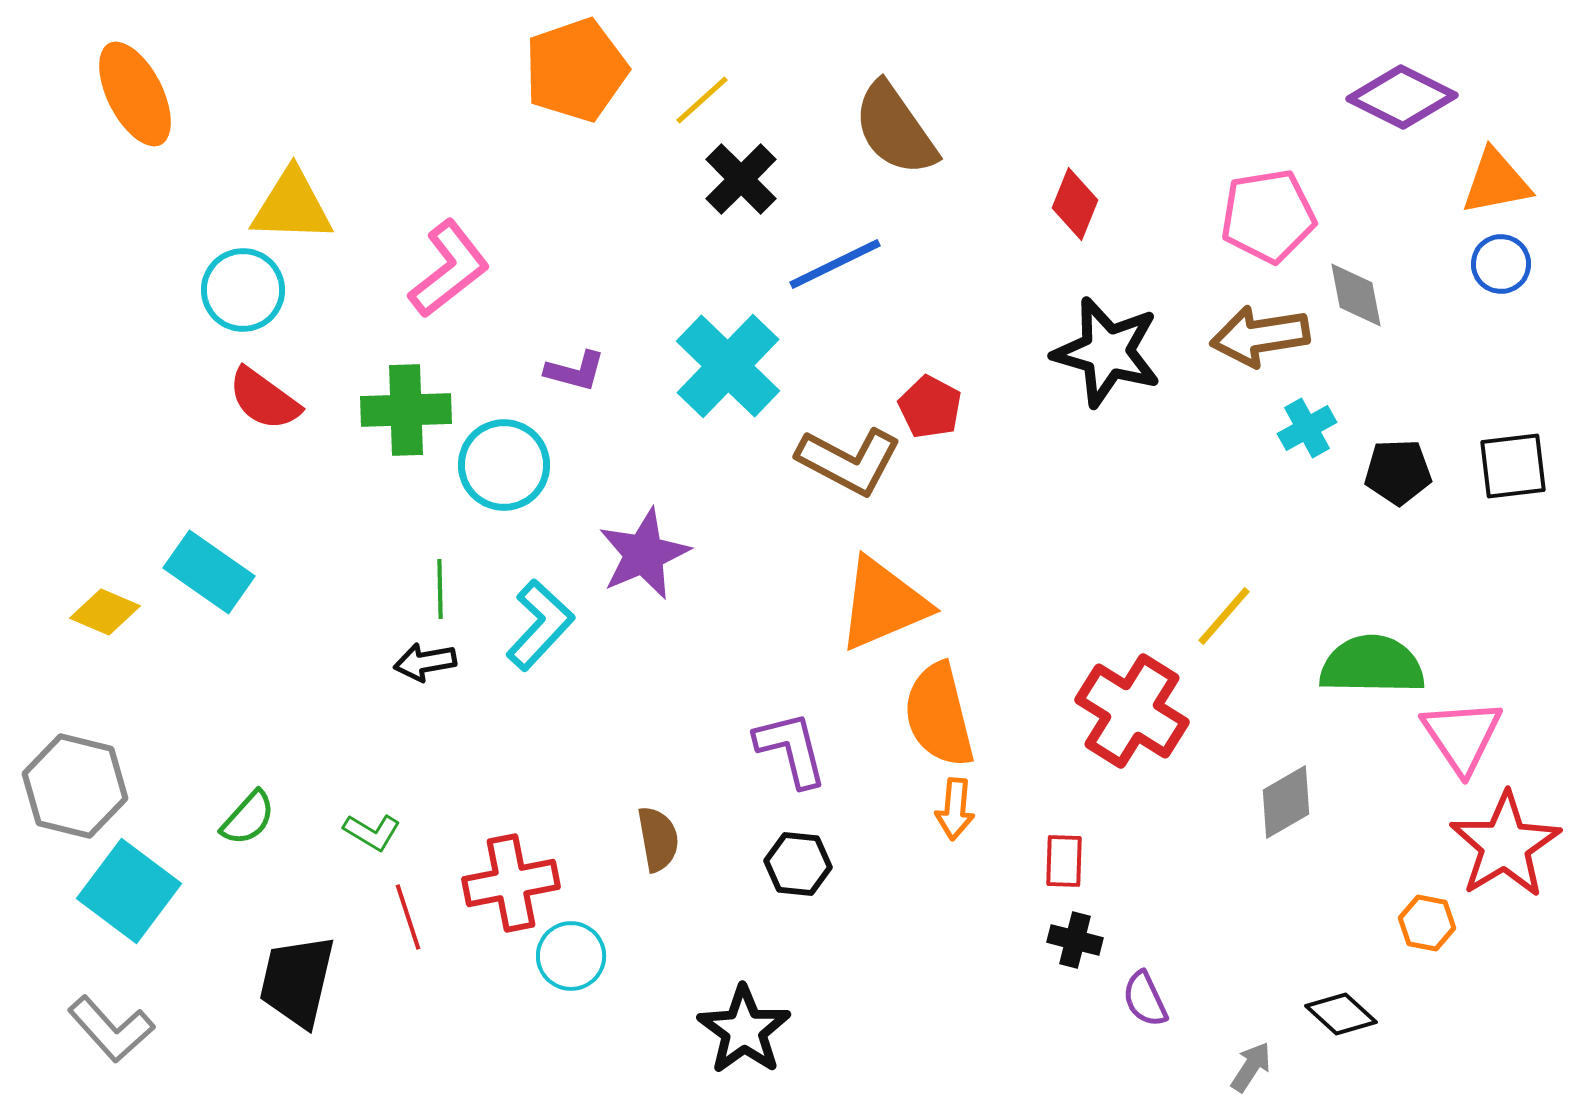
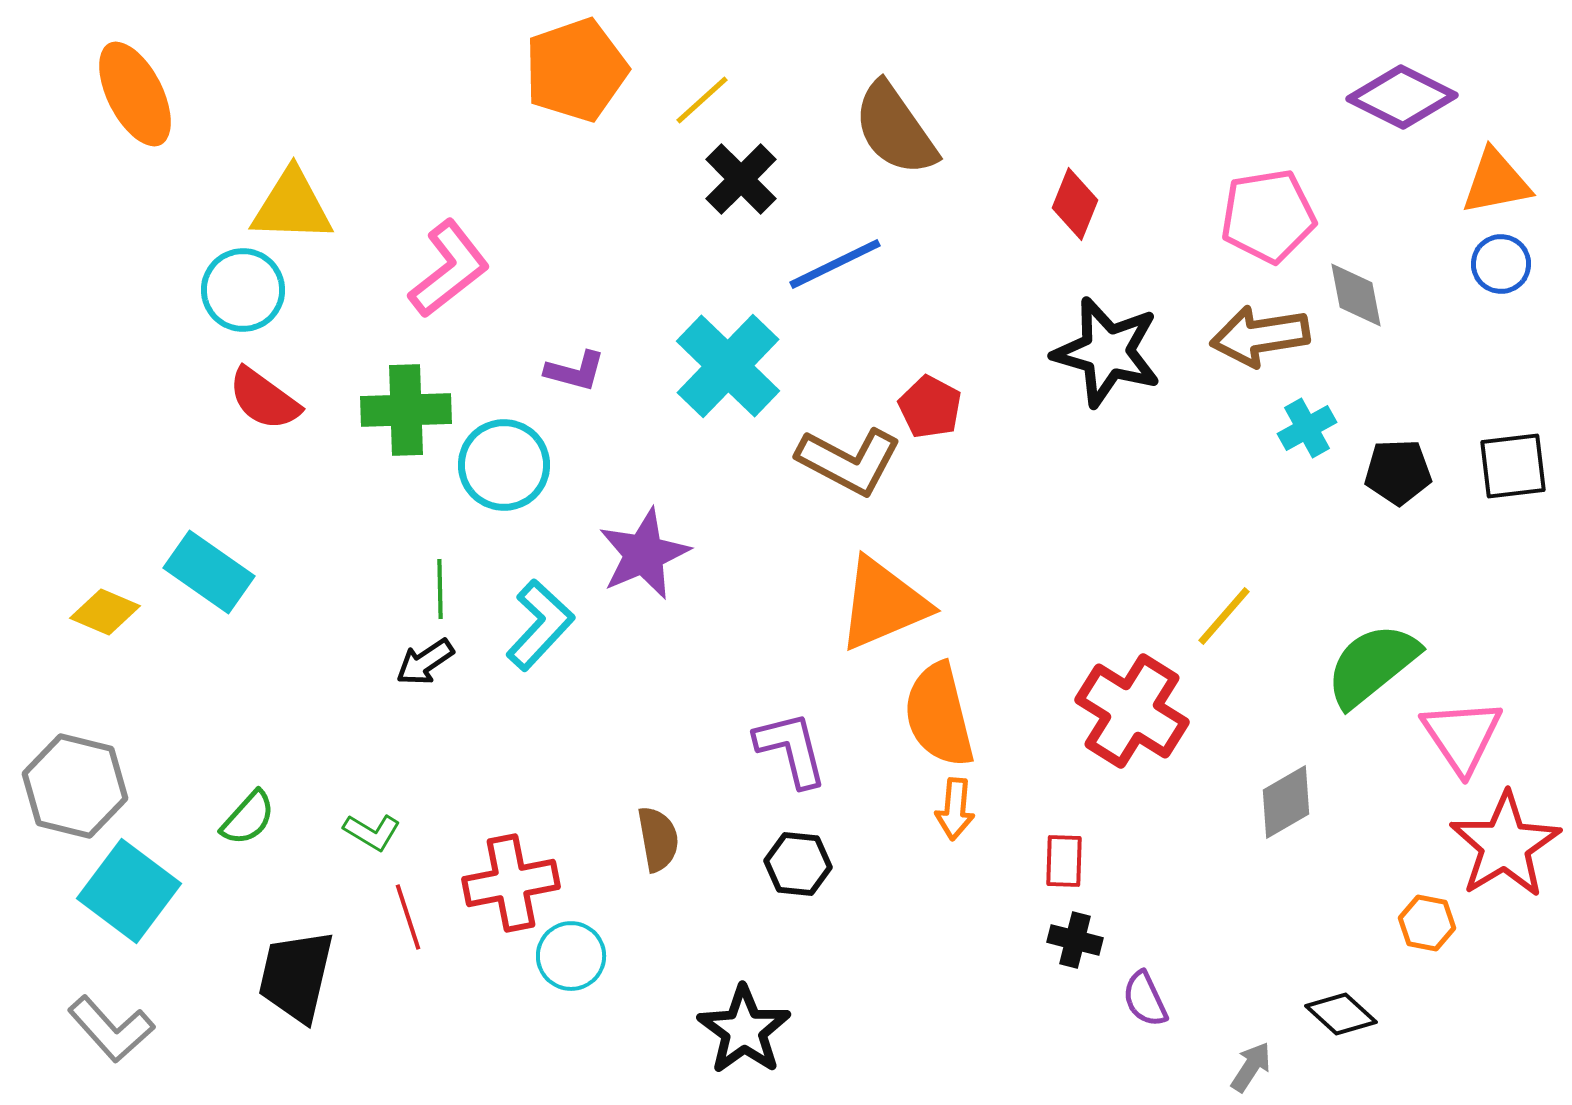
black arrow at (425, 662): rotated 24 degrees counterclockwise
green semicircle at (1372, 665): rotated 40 degrees counterclockwise
black trapezoid at (297, 981): moved 1 px left, 5 px up
